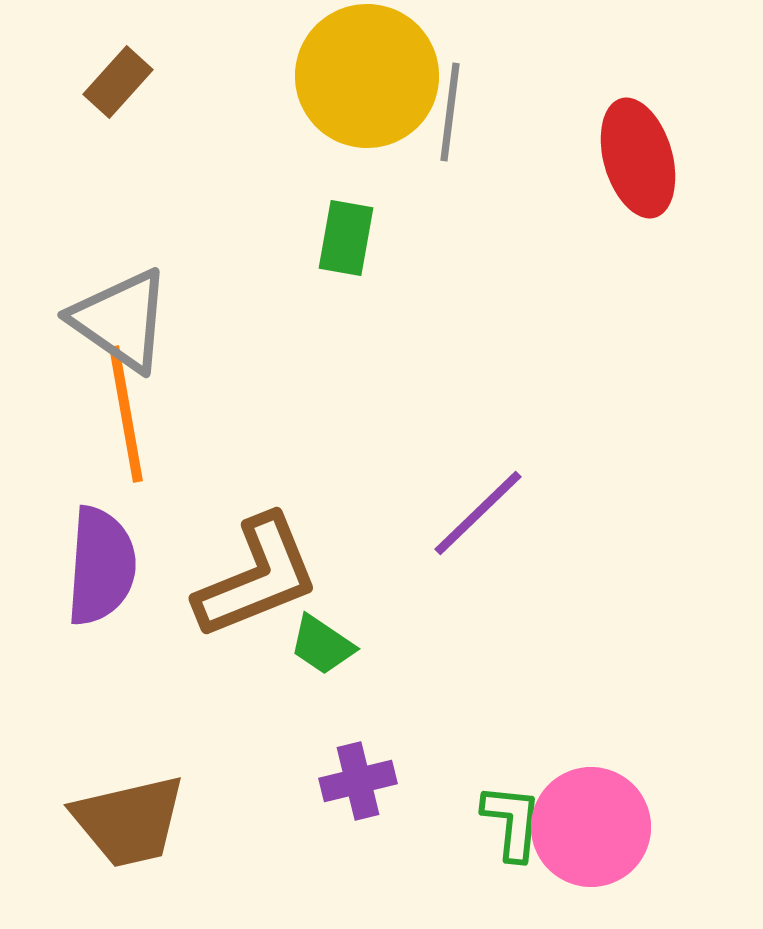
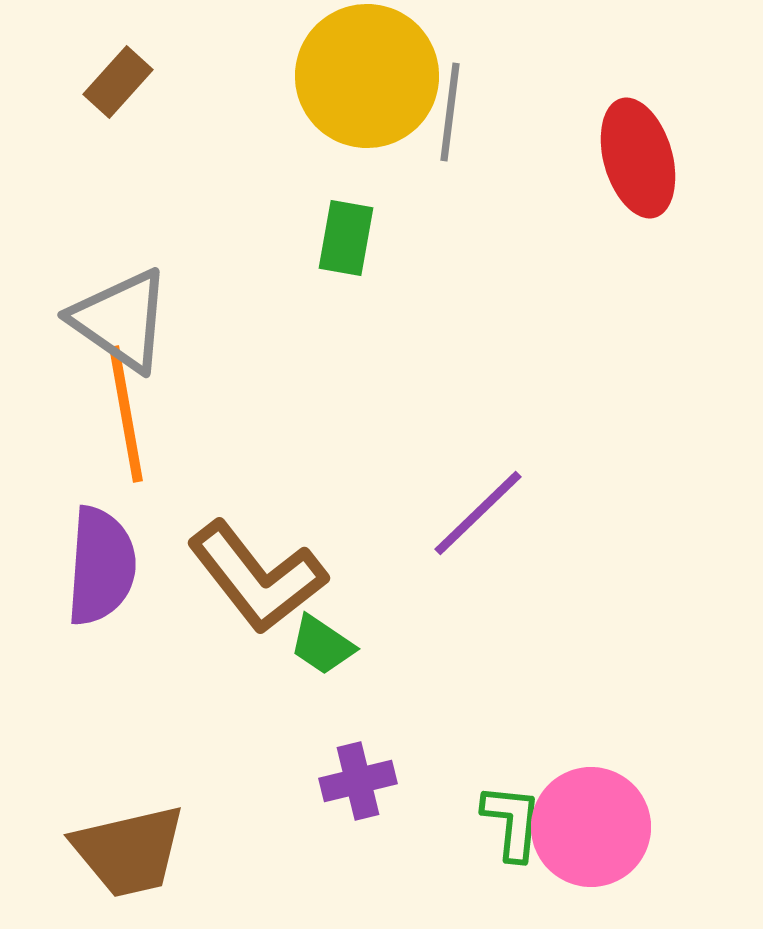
brown L-shape: rotated 74 degrees clockwise
brown trapezoid: moved 30 px down
